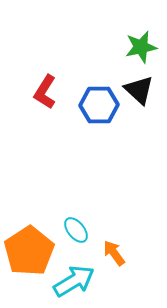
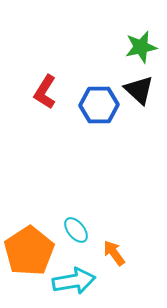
cyan arrow: rotated 21 degrees clockwise
